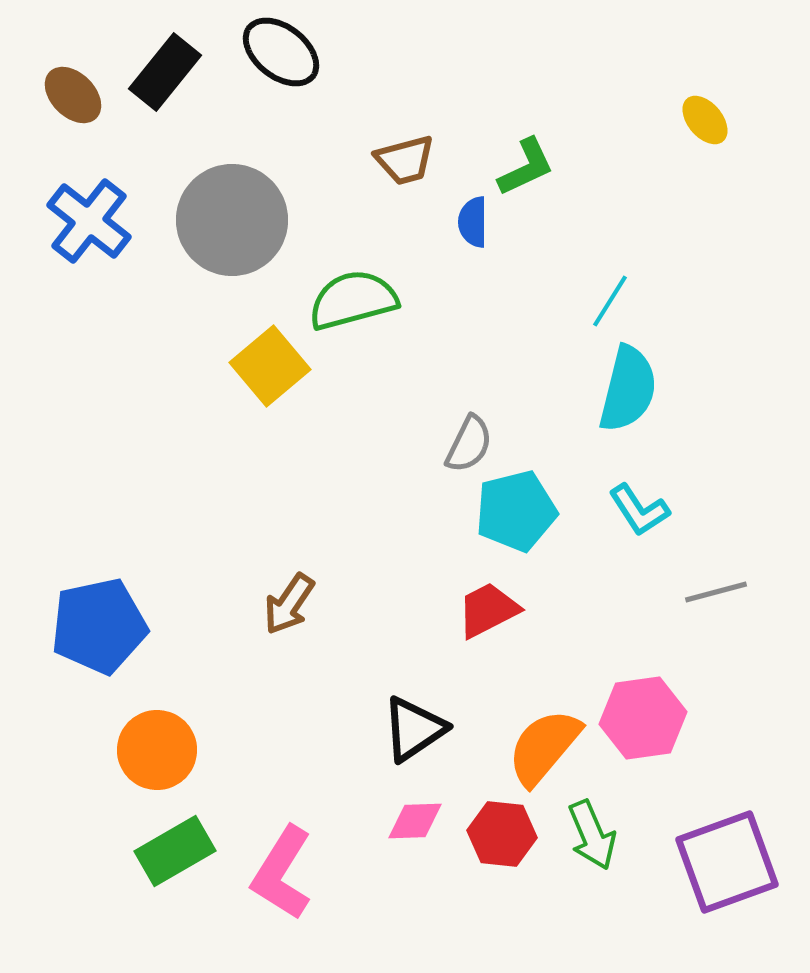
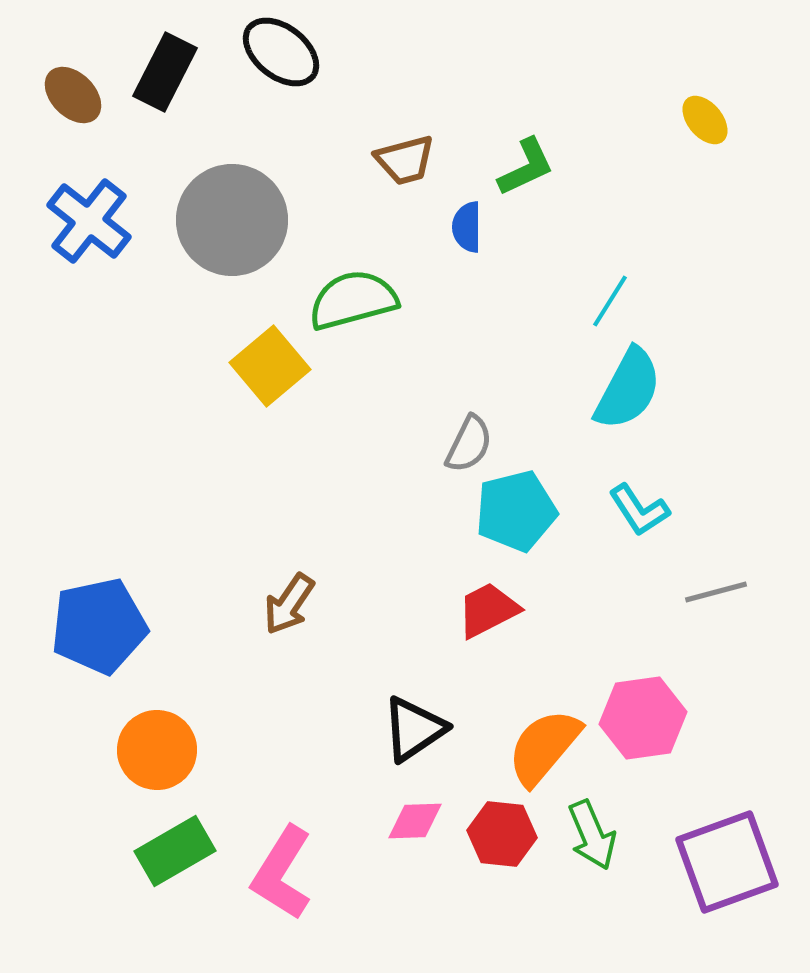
black rectangle: rotated 12 degrees counterclockwise
blue semicircle: moved 6 px left, 5 px down
cyan semicircle: rotated 14 degrees clockwise
